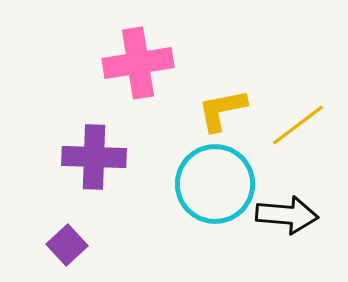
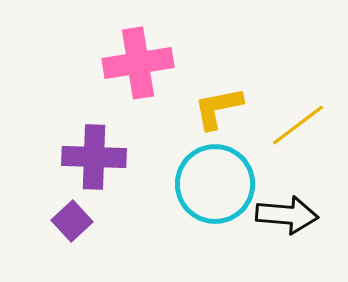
yellow L-shape: moved 4 px left, 2 px up
purple square: moved 5 px right, 24 px up
